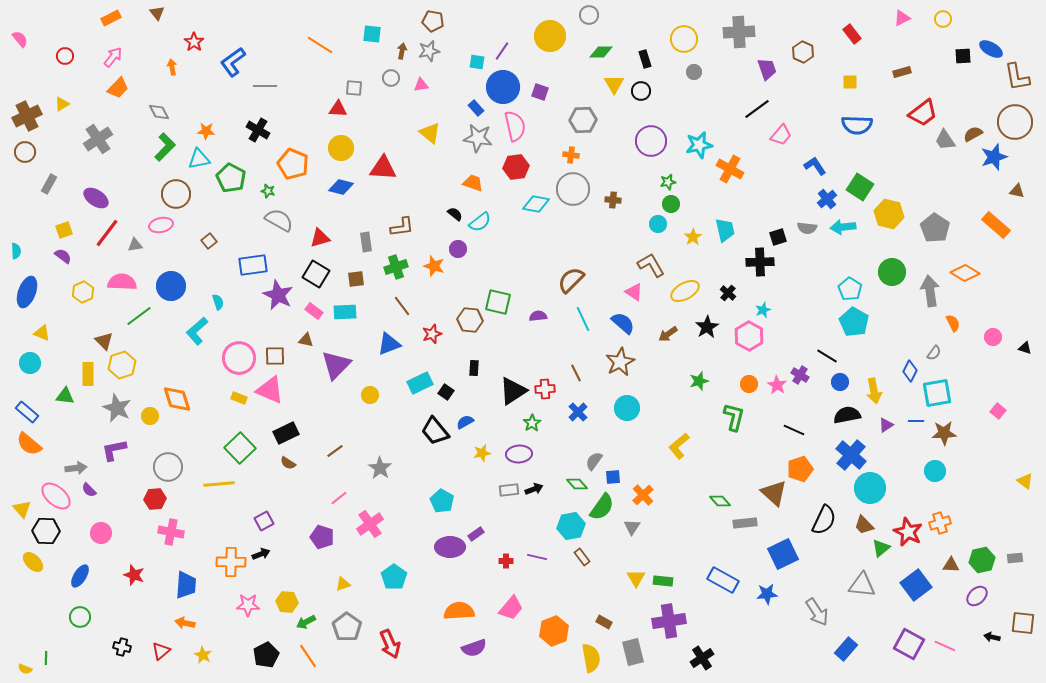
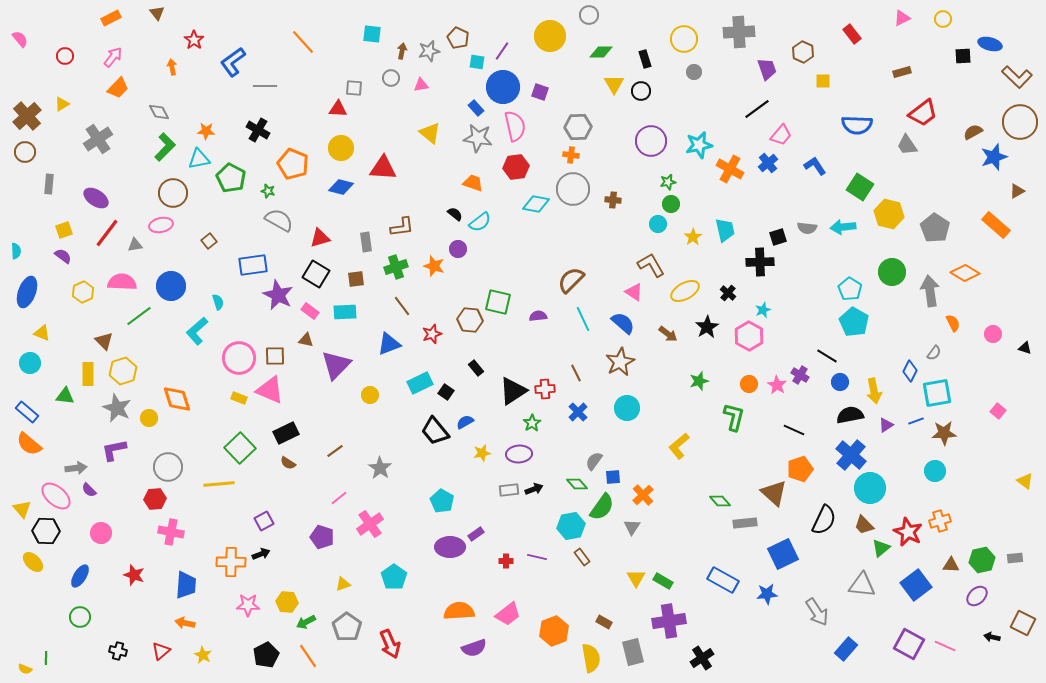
brown pentagon at (433, 21): moved 25 px right, 17 px down; rotated 15 degrees clockwise
red star at (194, 42): moved 2 px up
orange line at (320, 45): moved 17 px left, 3 px up; rotated 16 degrees clockwise
blue ellipse at (991, 49): moved 1 px left, 5 px up; rotated 15 degrees counterclockwise
brown L-shape at (1017, 77): rotated 36 degrees counterclockwise
yellow square at (850, 82): moved 27 px left, 1 px up
brown cross at (27, 116): rotated 16 degrees counterclockwise
gray hexagon at (583, 120): moved 5 px left, 7 px down
brown circle at (1015, 122): moved 5 px right
brown semicircle at (973, 134): moved 2 px up
gray trapezoid at (945, 140): moved 38 px left, 5 px down
gray rectangle at (49, 184): rotated 24 degrees counterclockwise
brown triangle at (1017, 191): rotated 42 degrees counterclockwise
brown circle at (176, 194): moved 3 px left, 1 px up
blue cross at (827, 199): moved 59 px left, 36 px up
pink rectangle at (314, 311): moved 4 px left
brown arrow at (668, 334): rotated 108 degrees counterclockwise
pink circle at (993, 337): moved 3 px up
yellow hexagon at (122, 365): moved 1 px right, 6 px down
black rectangle at (474, 368): moved 2 px right; rotated 42 degrees counterclockwise
black semicircle at (847, 415): moved 3 px right
yellow circle at (150, 416): moved 1 px left, 2 px down
blue line at (916, 421): rotated 21 degrees counterclockwise
orange cross at (940, 523): moved 2 px up
green rectangle at (663, 581): rotated 24 degrees clockwise
pink trapezoid at (511, 608): moved 3 px left, 6 px down; rotated 12 degrees clockwise
brown square at (1023, 623): rotated 20 degrees clockwise
black cross at (122, 647): moved 4 px left, 4 px down
